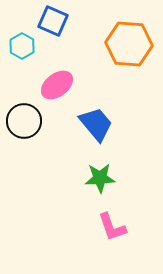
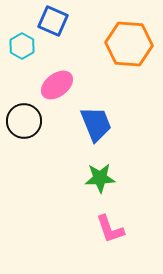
blue trapezoid: rotated 18 degrees clockwise
pink L-shape: moved 2 px left, 2 px down
